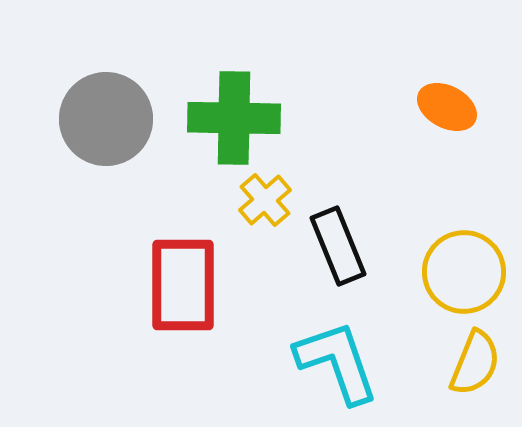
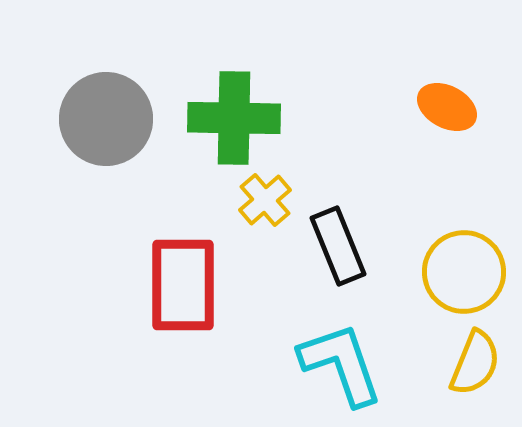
cyan L-shape: moved 4 px right, 2 px down
